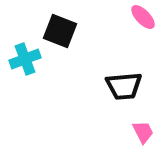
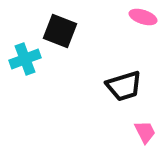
pink ellipse: rotated 28 degrees counterclockwise
black trapezoid: rotated 12 degrees counterclockwise
pink trapezoid: moved 2 px right
